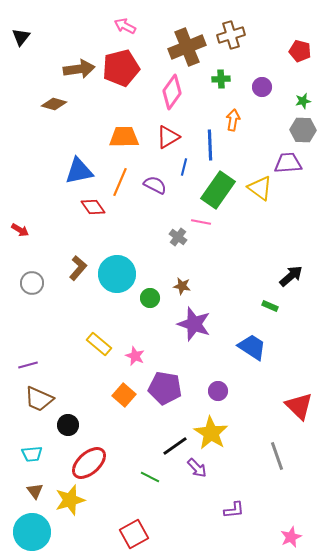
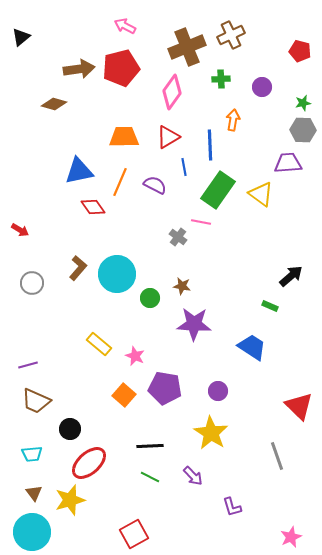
brown cross at (231, 35): rotated 8 degrees counterclockwise
black triangle at (21, 37): rotated 12 degrees clockwise
green star at (303, 101): moved 2 px down
blue line at (184, 167): rotated 24 degrees counterclockwise
yellow triangle at (260, 188): moved 1 px right, 6 px down
purple star at (194, 324): rotated 16 degrees counterclockwise
brown trapezoid at (39, 399): moved 3 px left, 2 px down
black circle at (68, 425): moved 2 px right, 4 px down
black line at (175, 446): moved 25 px left; rotated 32 degrees clockwise
purple arrow at (197, 468): moved 4 px left, 8 px down
brown triangle at (35, 491): moved 1 px left, 2 px down
purple L-shape at (234, 510): moved 2 px left, 3 px up; rotated 80 degrees clockwise
